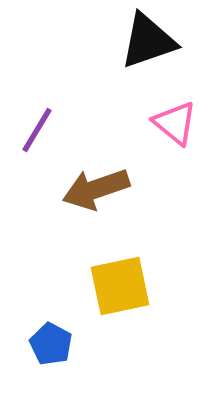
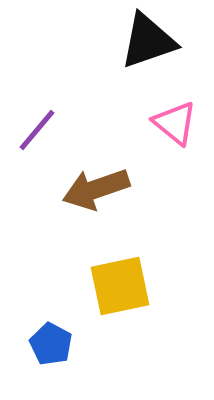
purple line: rotated 9 degrees clockwise
